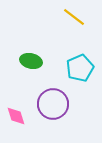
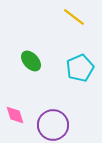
green ellipse: rotated 35 degrees clockwise
purple circle: moved 21 px down
pink diamond: moved 1 px left, 1 px up
